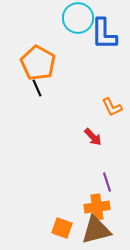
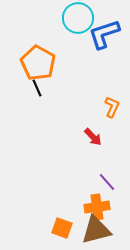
blue L-shape: rotated 72 degrees clockwise
orange L-shape: rotated 130 degrees counterclockwise
purple line: rotated 24 degrees counterclockwise
